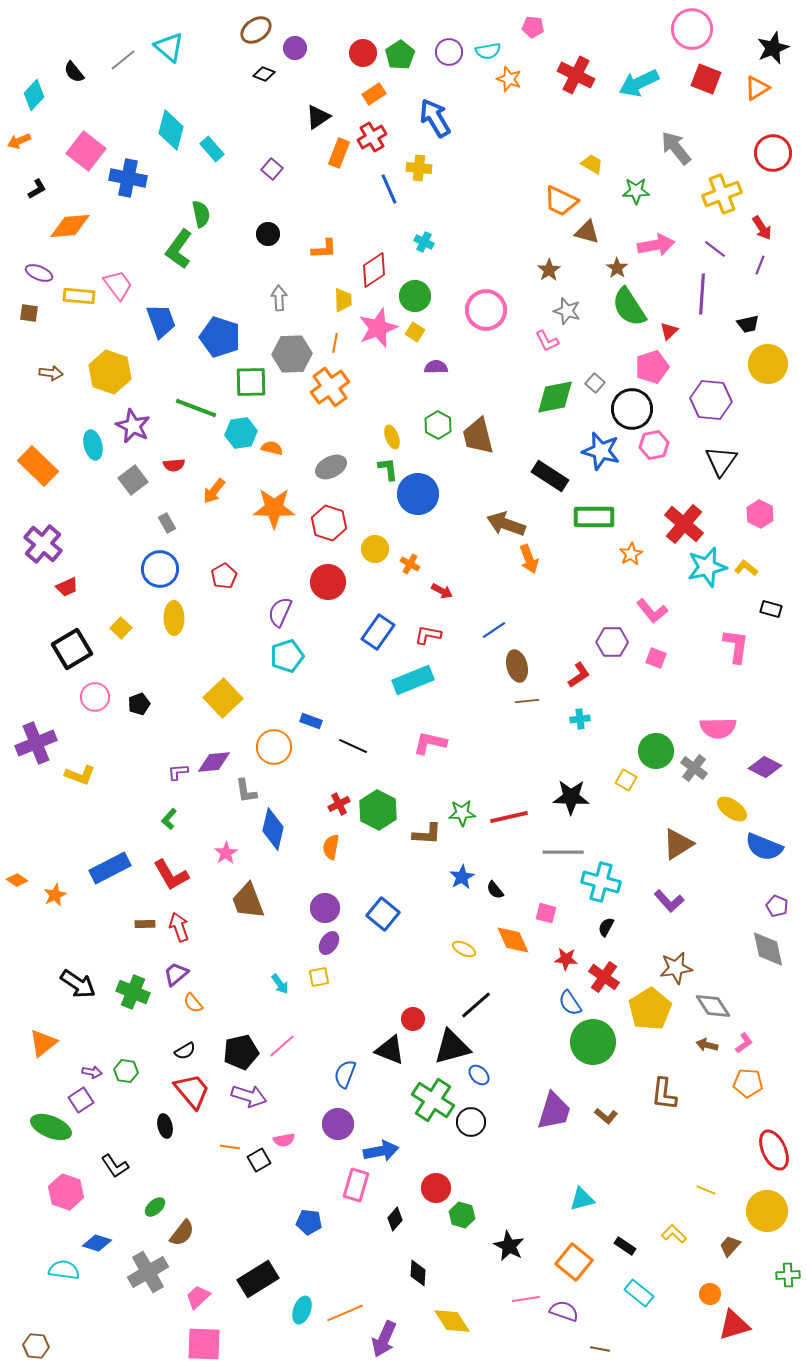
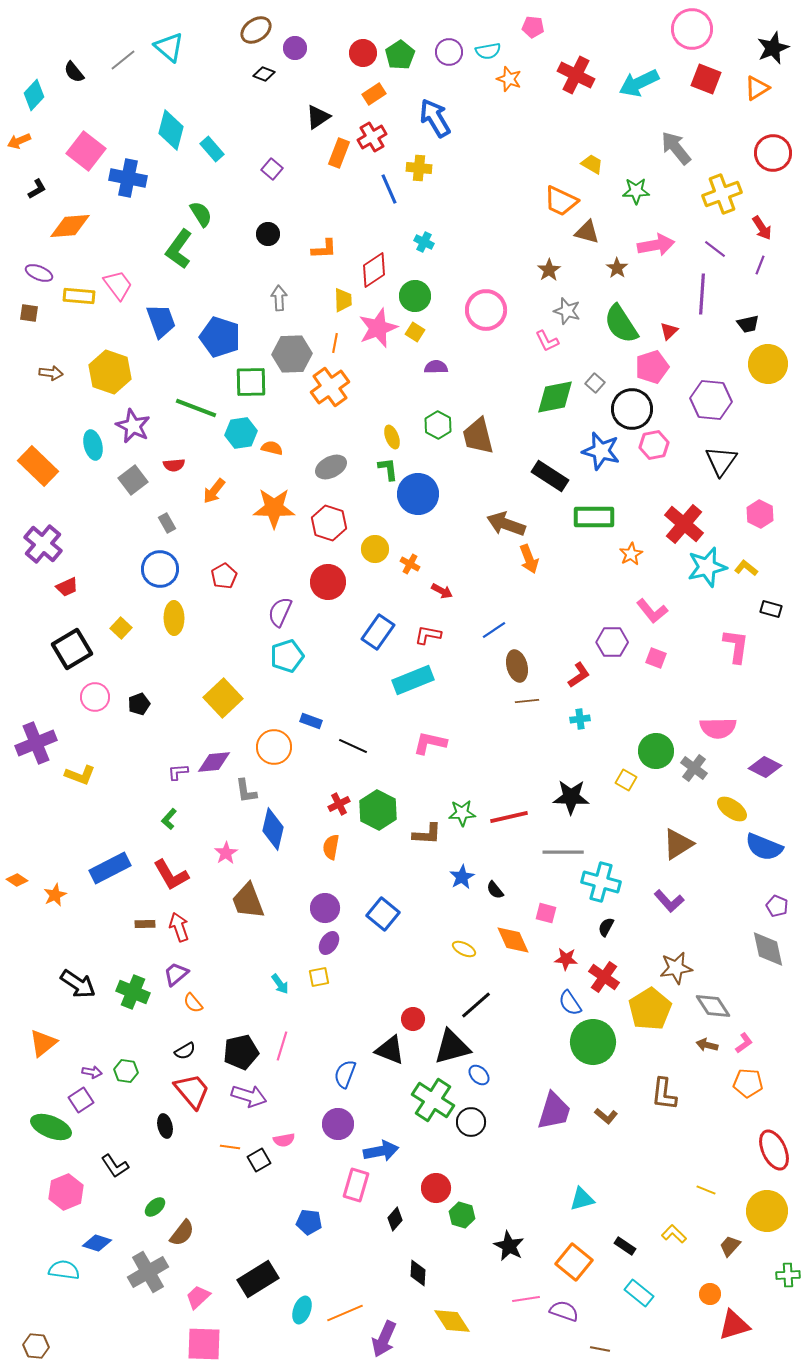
green semicircle at (201, 214): rotated 20 degrees counterclockwise
green semicircle at (629, 307): moved 8 px left, 17 px down
pink line at (282, 1046): rotated 32 degrees counterclockwise
pink hexagon at (66, 1192): rotated 20 degrees clockwise
